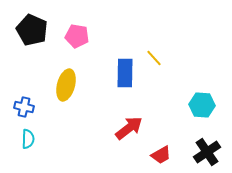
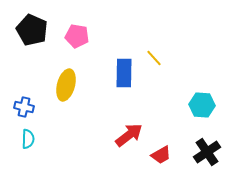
blue rectangle: moved 1 px left
red arrow: moved 7 px down
